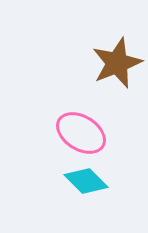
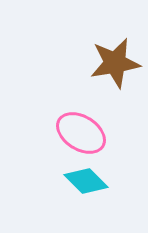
brown star: moved 2 px left; rotated 12 degrees clockwise
